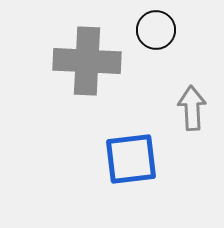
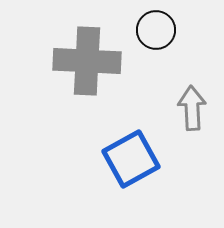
blue square: rotated 22 degrees counterclockwise
